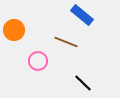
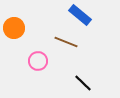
blue rectangle: moved 2 px left
orange circle: moved 2 px up
